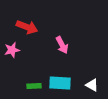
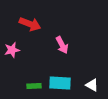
red arrow: moved 3 px right, 3 px up
